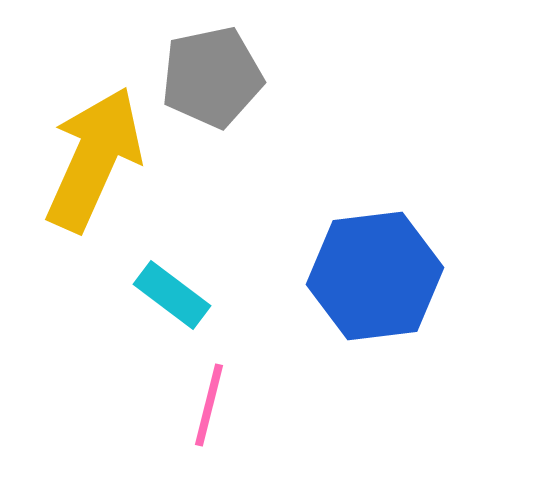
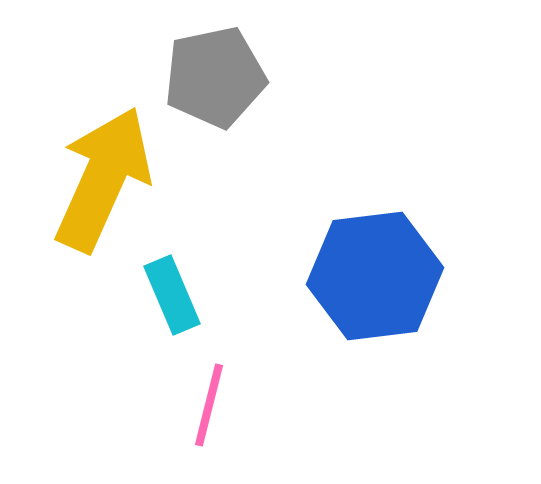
gray pentagon: moved 3 px right
yellow arrow: moved 9 px right, 20 px down
cyan rectangle: rotated 30 degrees clockwise
